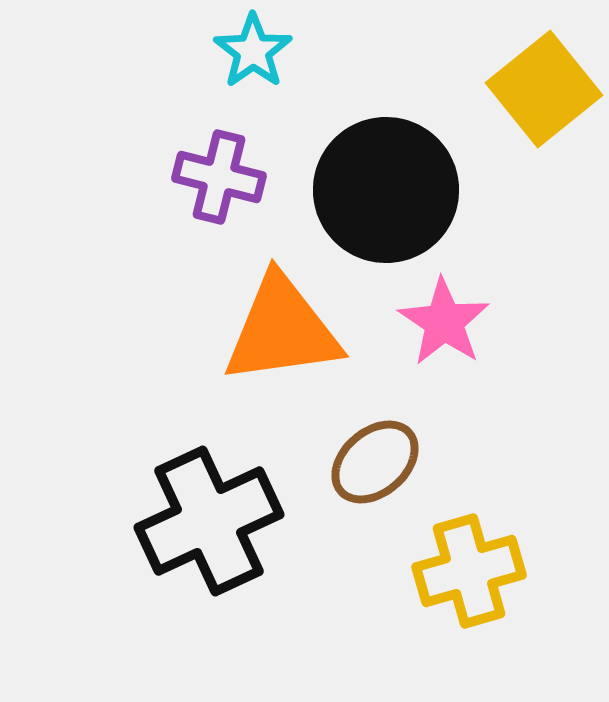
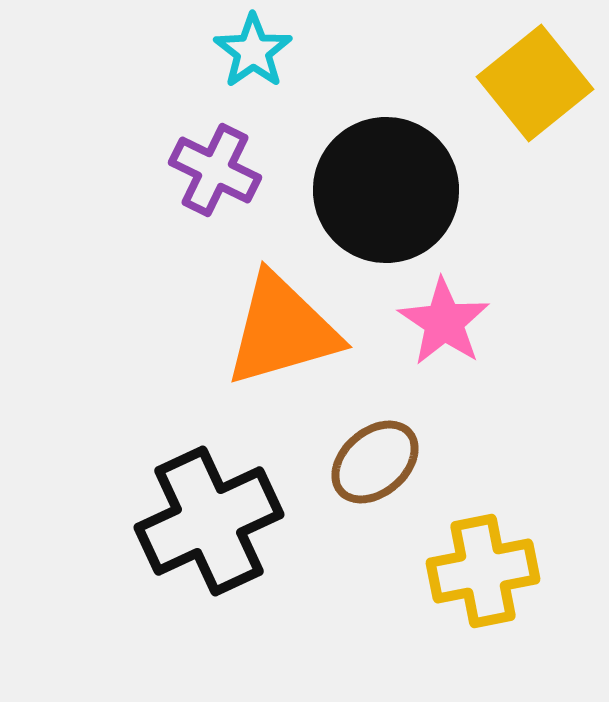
yellow square: moved 9 px left, 6 px up
purple cross: moved 4 px left, 7 px up; rotated 12 degrees clockwise
orange triangle: rotated 8 degrees counterclockwise
yellow cross: moved 14 px right; rotated 5 degrees clockwise
